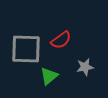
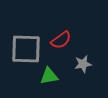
gray star: moved 2 px left, 3 px up
green triangle: rotated 30 degrees clockwise
